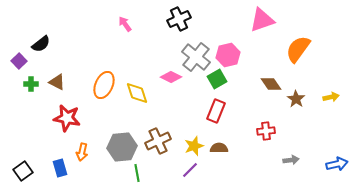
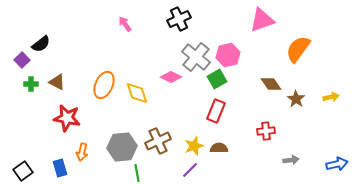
purple square: moved 3 px right, 1 px up
